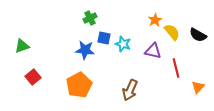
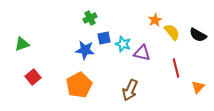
blue square: rotated 24 degrees counterclockwise
green triangle: moved 2 px up
purple triangle: moved 11 px left, 2 px down
